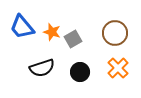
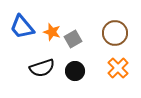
black circle: moved 5 px left, 1 px up
